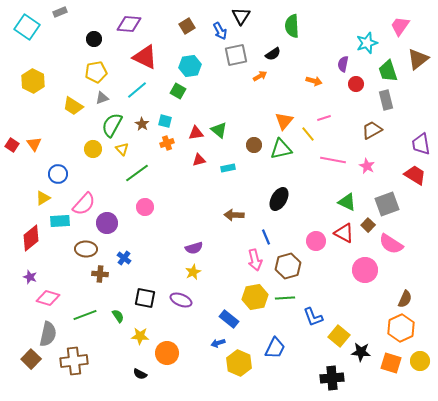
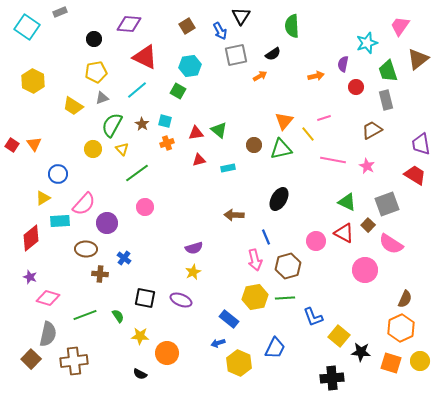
orange arrow at (314, 81): moved 2 px right, 5 px up; rotated 28 degrees counterclockwise
red circle at (356, 84): moved 3 px down
